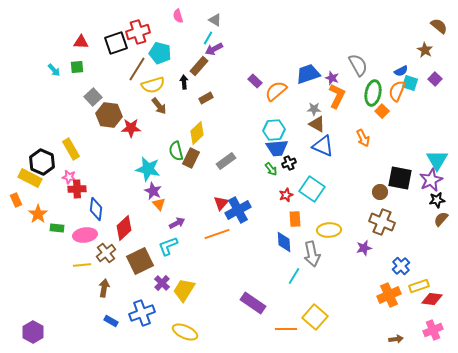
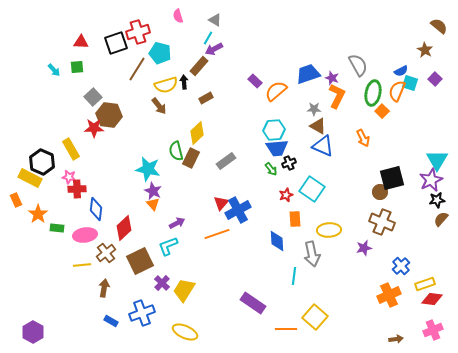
yellow semicircle at (153, 85): moved 13 px right
brown triangle at (317, 124): moved 1 px right, 2 px down
red star at (131, 128): moved 37 px left
black square at (400, 178): moved 8 px left; rotated 25 degrees counterclockwise
orange triangle at (159, 204): moved 6 px left
blue diamond at (284, 242): moved 7 px left, 1 px up
cyan line at (294, 276): rotated 24 degrees counterclockwise
yellow rectangle at (419, 286): moved 6 px right, 2 px up
